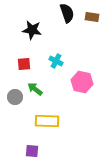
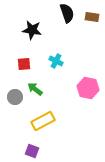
pink hexagon: moved 6 px right, 6 px down
yellow rectangle: moved 4 px left; rotated 30 degrees counterclockwise
purple square: rotated 16 degrees clockwise
